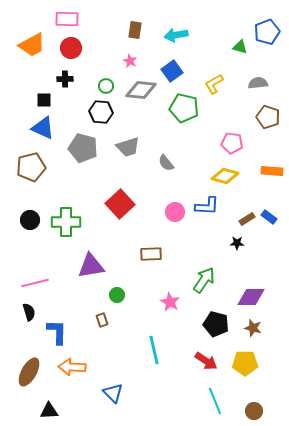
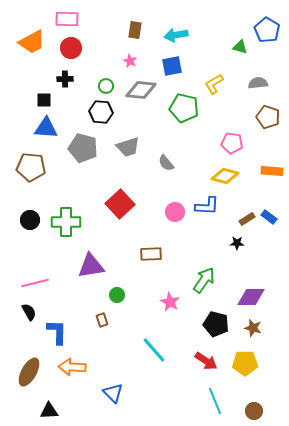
blue pentagon at (267, 32): moved 2 px up; rotated 20 degrees counterclockwise
orange trapezoid at (32, 45): moved 3 px up
blue square at (172, 71): moved 5 px up; rotated 25 degrees clockwise
blue triangle at (43, 128): moved 3 px right; rotated 20 degrees counterclockwise
brown pentagon at (31, 167): rotated 20 degrees clockwise
black semicircle at (29, 312): rotated 12 degrees counterclockwise
cyan line at (154, 350): rotated 28 degrees counterclockwise
